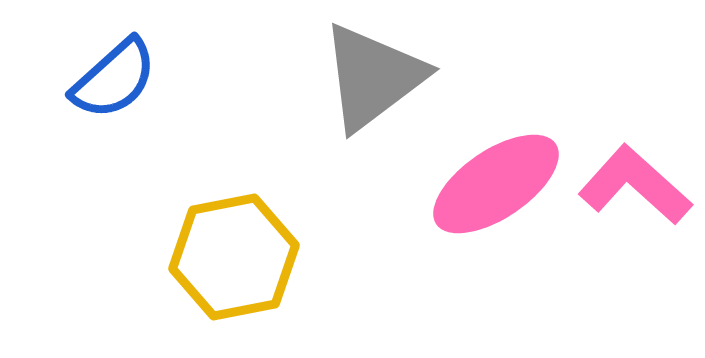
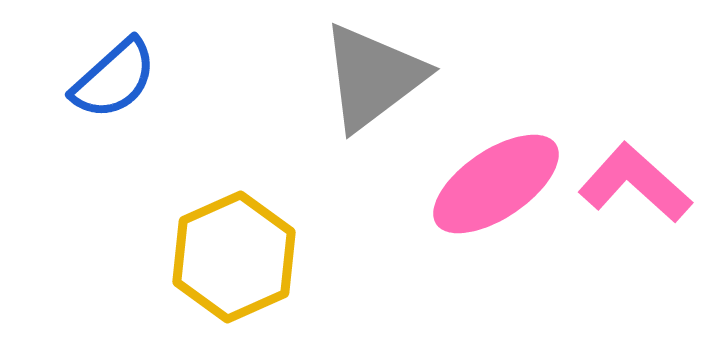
pink L-shape: moved 2 px up
yellow hexagon: rotated 13 degrees counterclockwise
